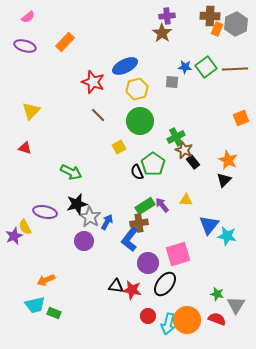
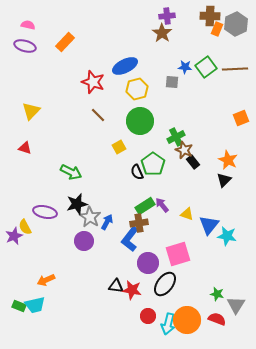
pink semicircle at (28, 17): moved 8 px down; rotated 128 degrees counterclockwise
yellow triangle at (186, 200): moved 1 px right, 14 px down; rotated 16 degrees clockwise
green rectangle at (54, 313): moved 35 px left, 7 px up
